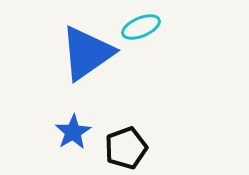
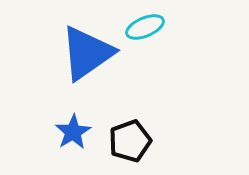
cyan ellipse: moved 4 px right
black pentagon: moved 4 px right, 7 px up
